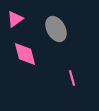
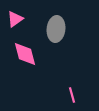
gray ellipse: rotated 35 degrees clockwise
pink line: moved 17 px down
